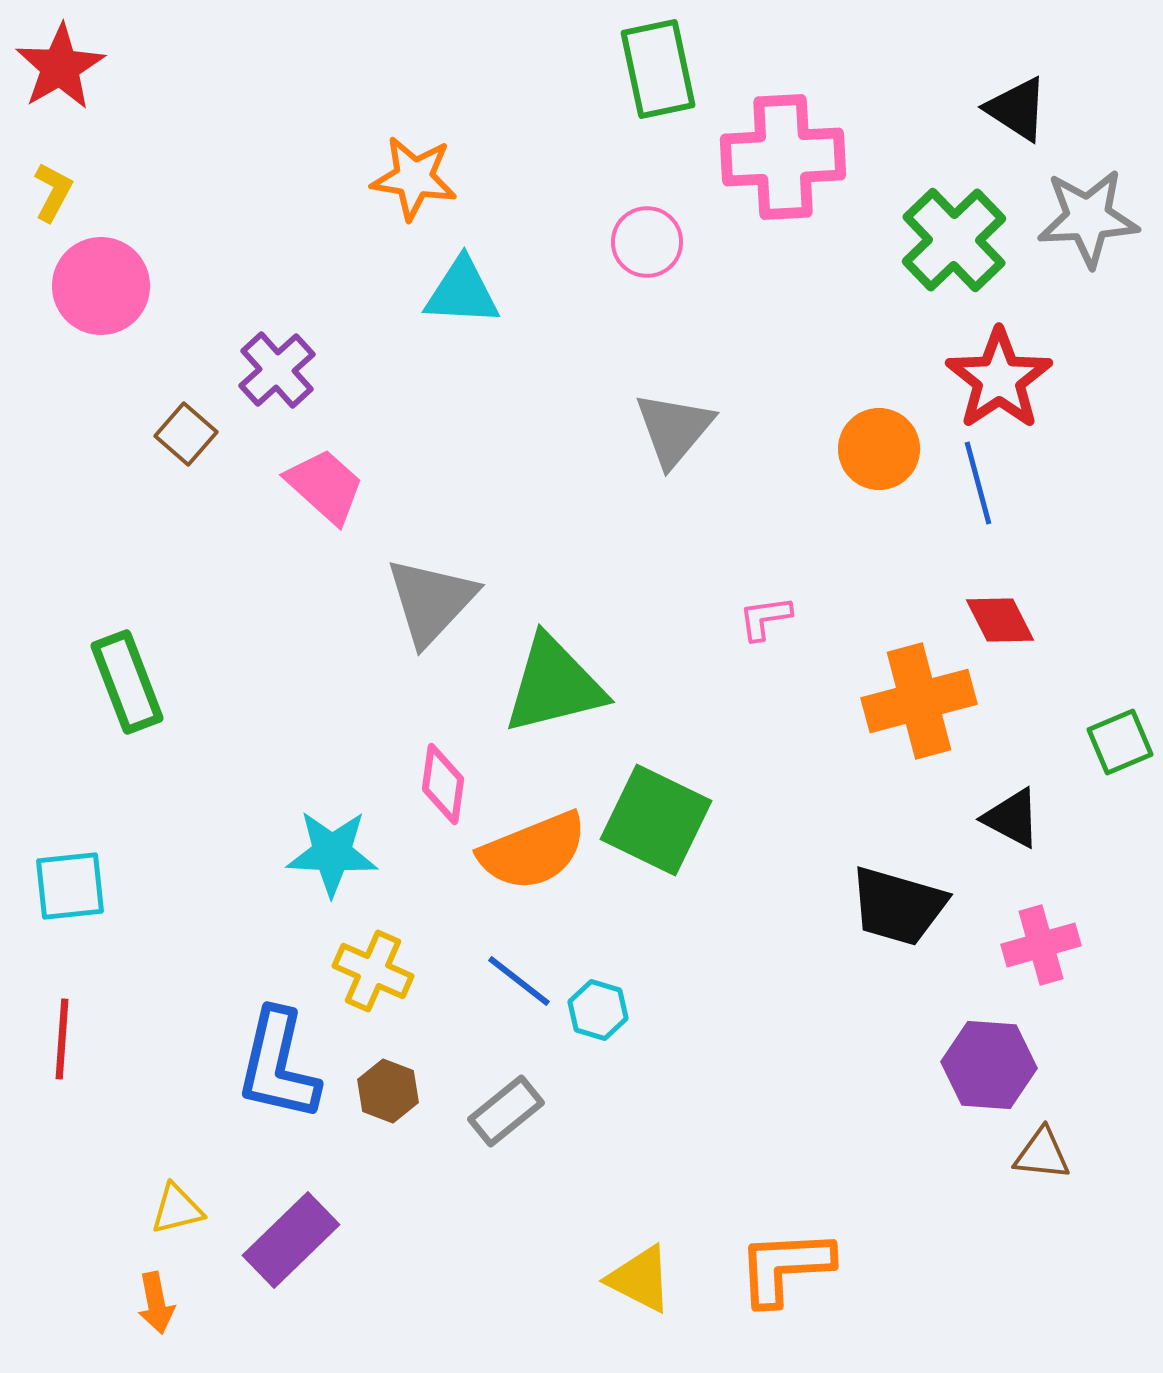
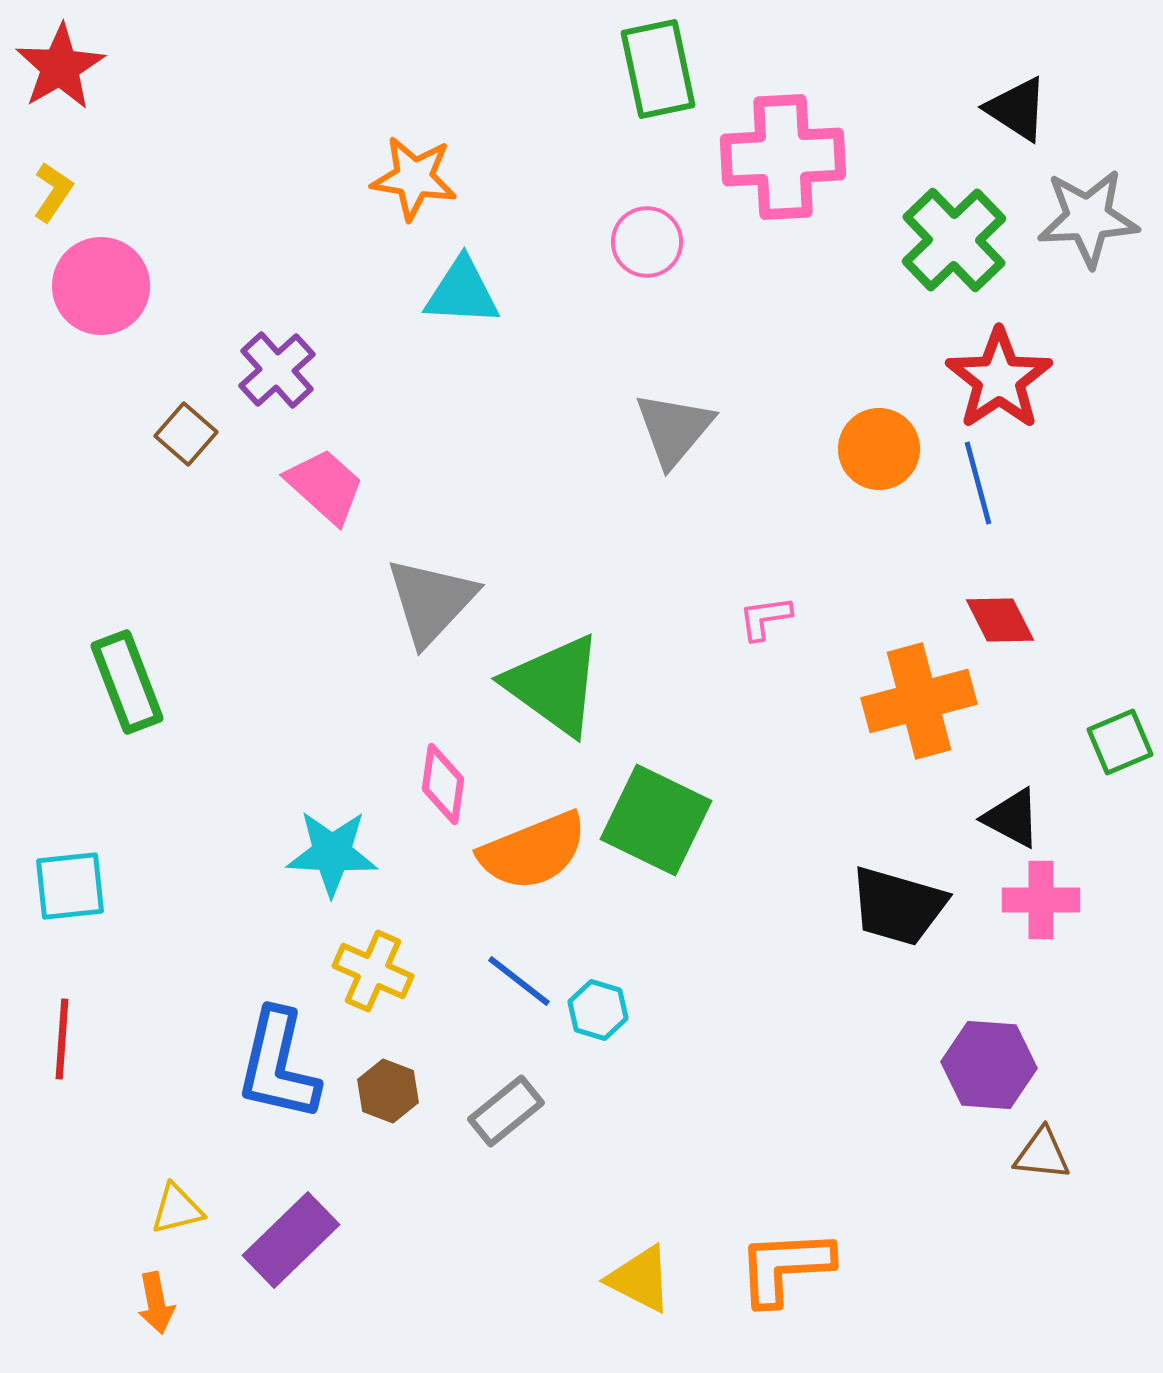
yellow L-shape at (53, 192): rotated 6 degrees clockwise
green triangle at (554, 685): rotated 50 degrees clockwise
pink cross at (1041, 945): moved 45 px up; rotated 16 degrees clockwise
